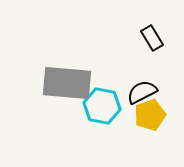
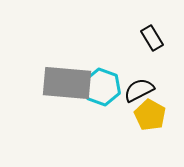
black semicircle: moved 3 px left, 2 px up
cyan hexagon: moved 19 px up; rotated 9 degrees clockwise
yellow pentagon: rotated 24 degrees counterclockwise
